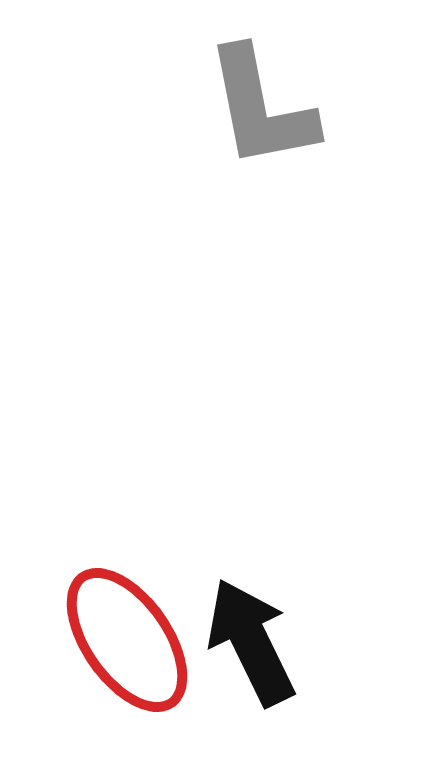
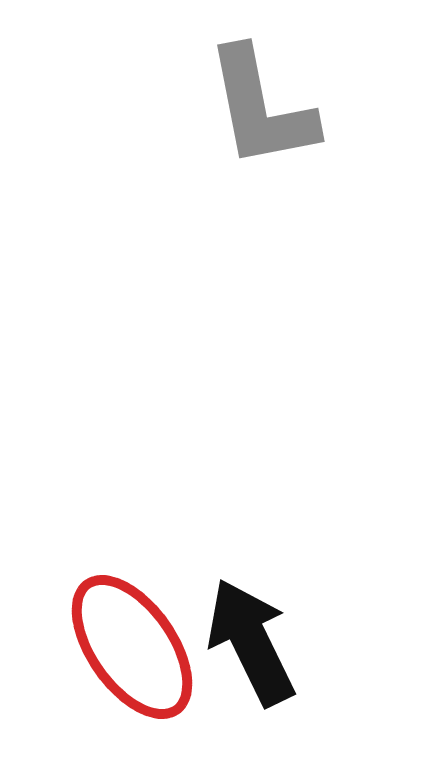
red ellipse: moved 5 px right, 7 px down
